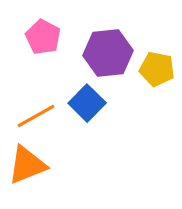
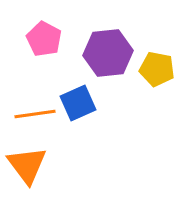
pink pentagon: moved 1 px right, 2 px down
blue square: moved 9 px left; rotated 21 degrees clockwise
orange line: moved 1 px left, 2 px up; rotated 21 degrees clockwise
orange triangle: rotated 45 degrees counterclockwise
